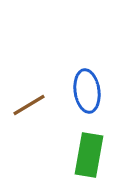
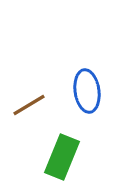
green rectangle: moved 27 px left, 2 px down; rotated 12 degrees clockwise
